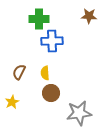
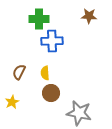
gray star: rotated 20 degrees clockwise
